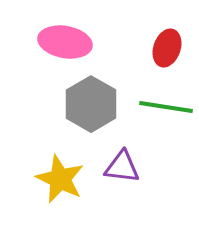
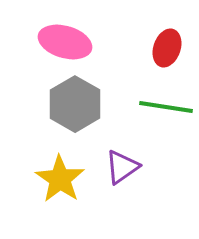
pink ellipse: rotated 6 degrees clockwise
gray hexagon: moved 16 px left
purple triangle: rotated 42 degrees counterclockwise
yellow star: rotated 9 degrees clockwise
